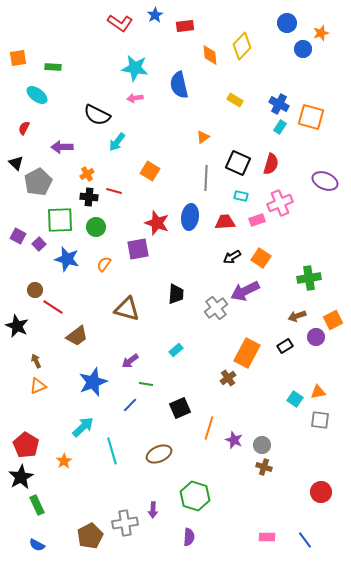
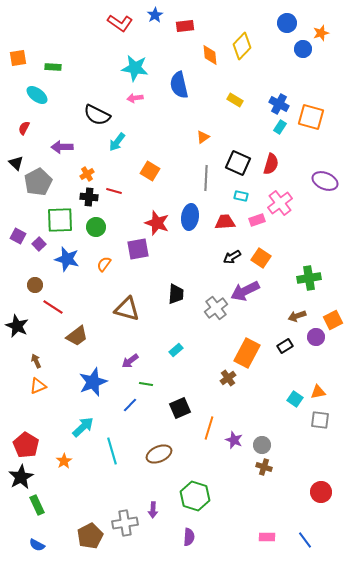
pink cross at (280, 203): rotated 15 degrees counterclockwise
brown circle at (35, 290): moved 5 px up
